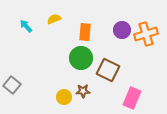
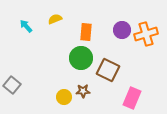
yellow semicircle: moved 1 px right
orange rectangle: moved 1 px right
